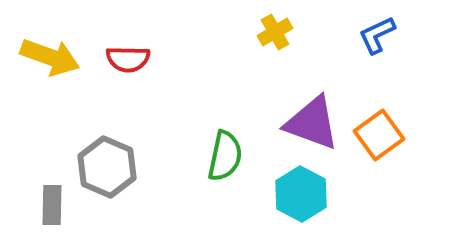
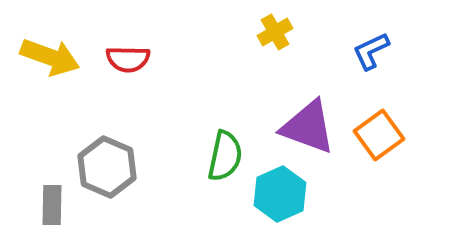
blue L-shape: moved 6 px left, 16 px down
purple triangle: moved 4 px left, 4 px down
cyan hexagon: moved 21 px left; rotated 8 degrees clockwise
